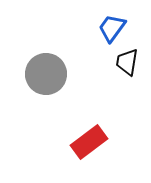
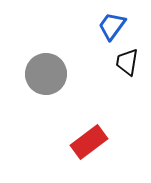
blue trapezoid: moved 2 px up
